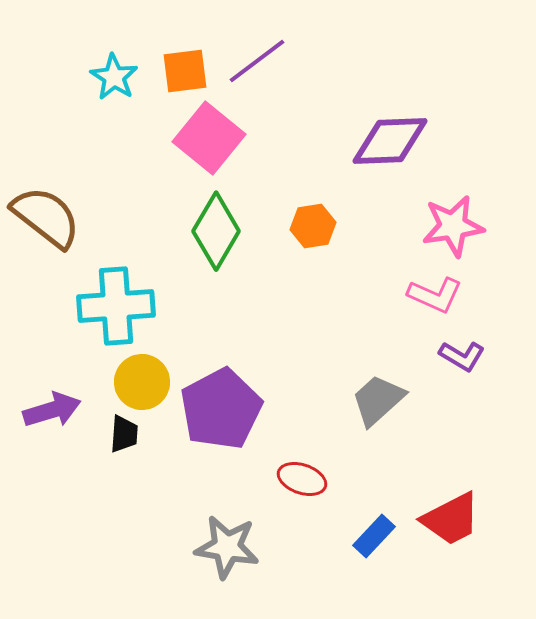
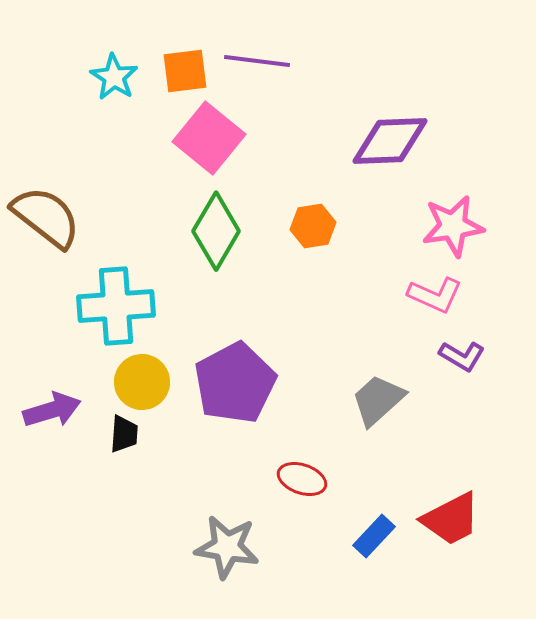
purple line: rotated 44 degrees clockwise
purple pentagon: moved 14 px right, 26 px up
